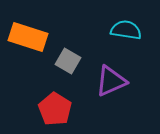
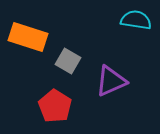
cyan semicircle: moved 10 px right, 10 px up
red pentagon: moved 3 px up
